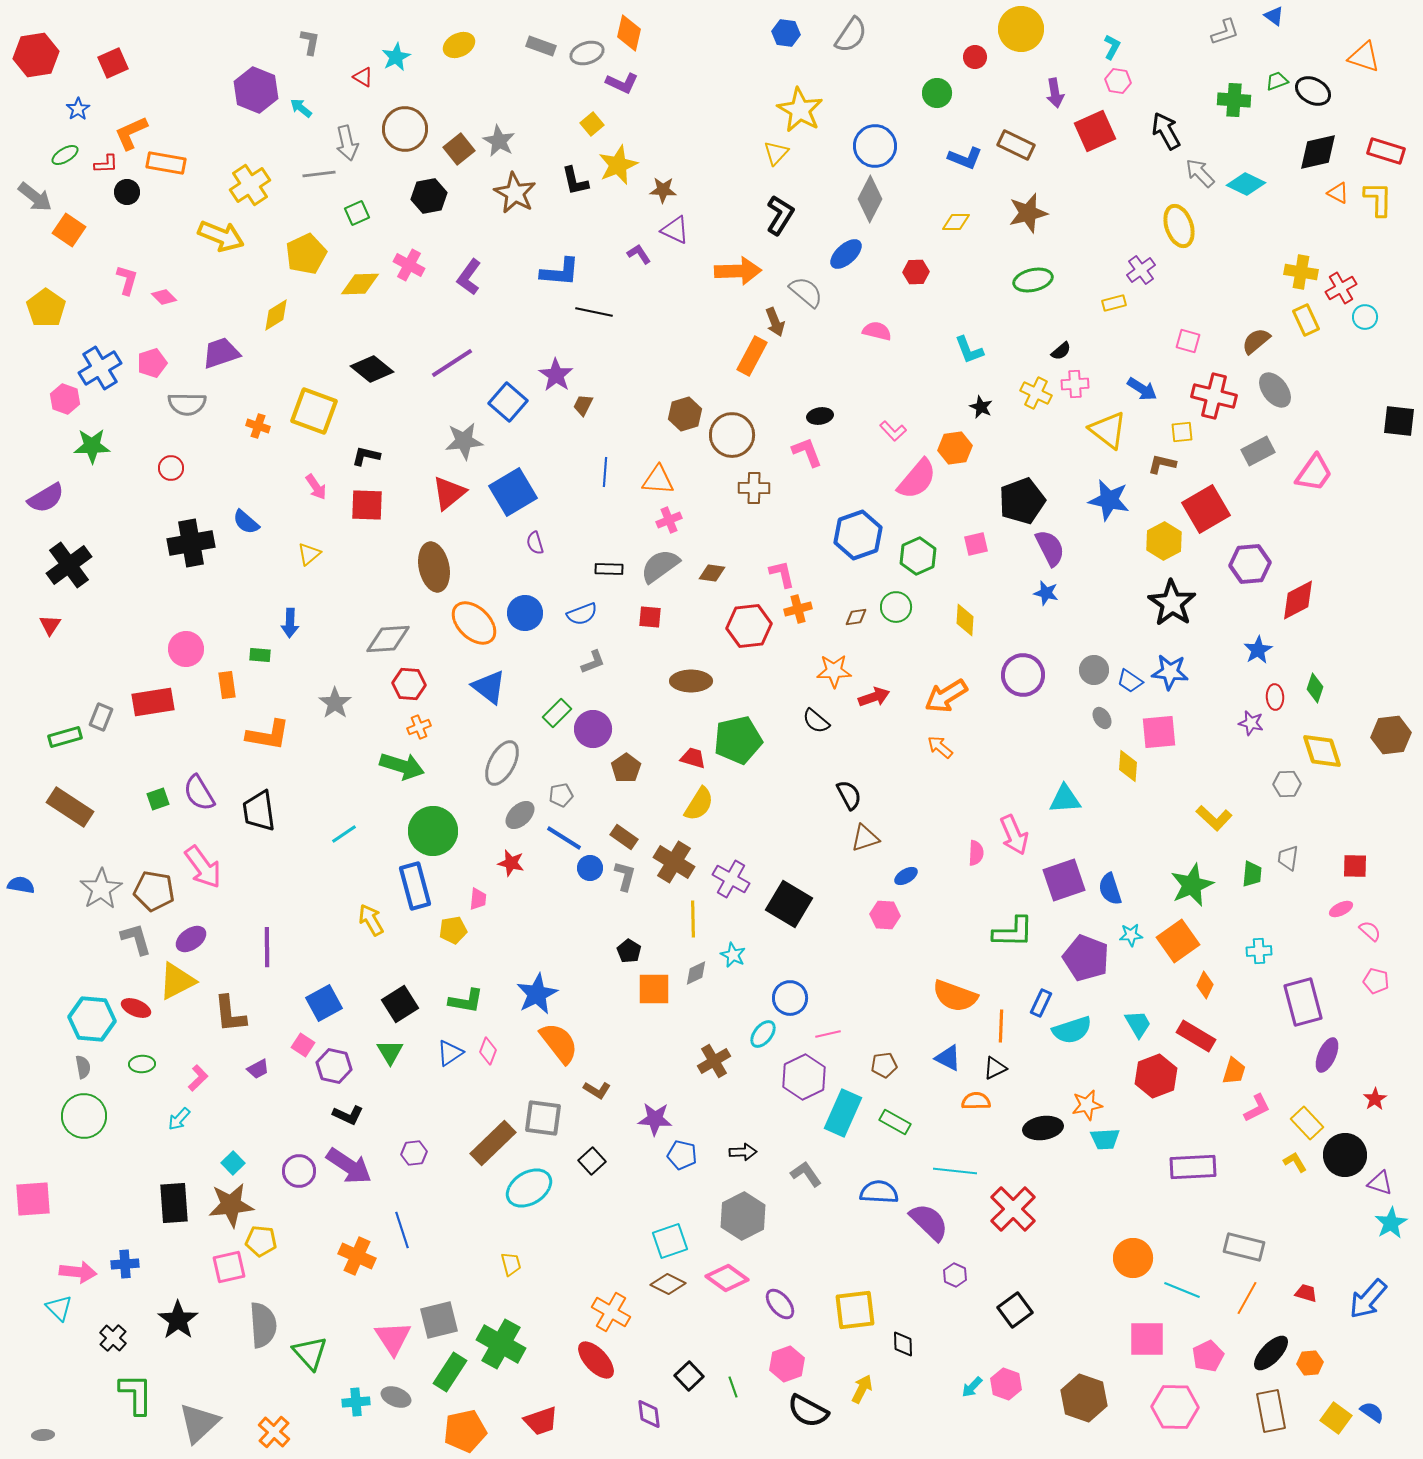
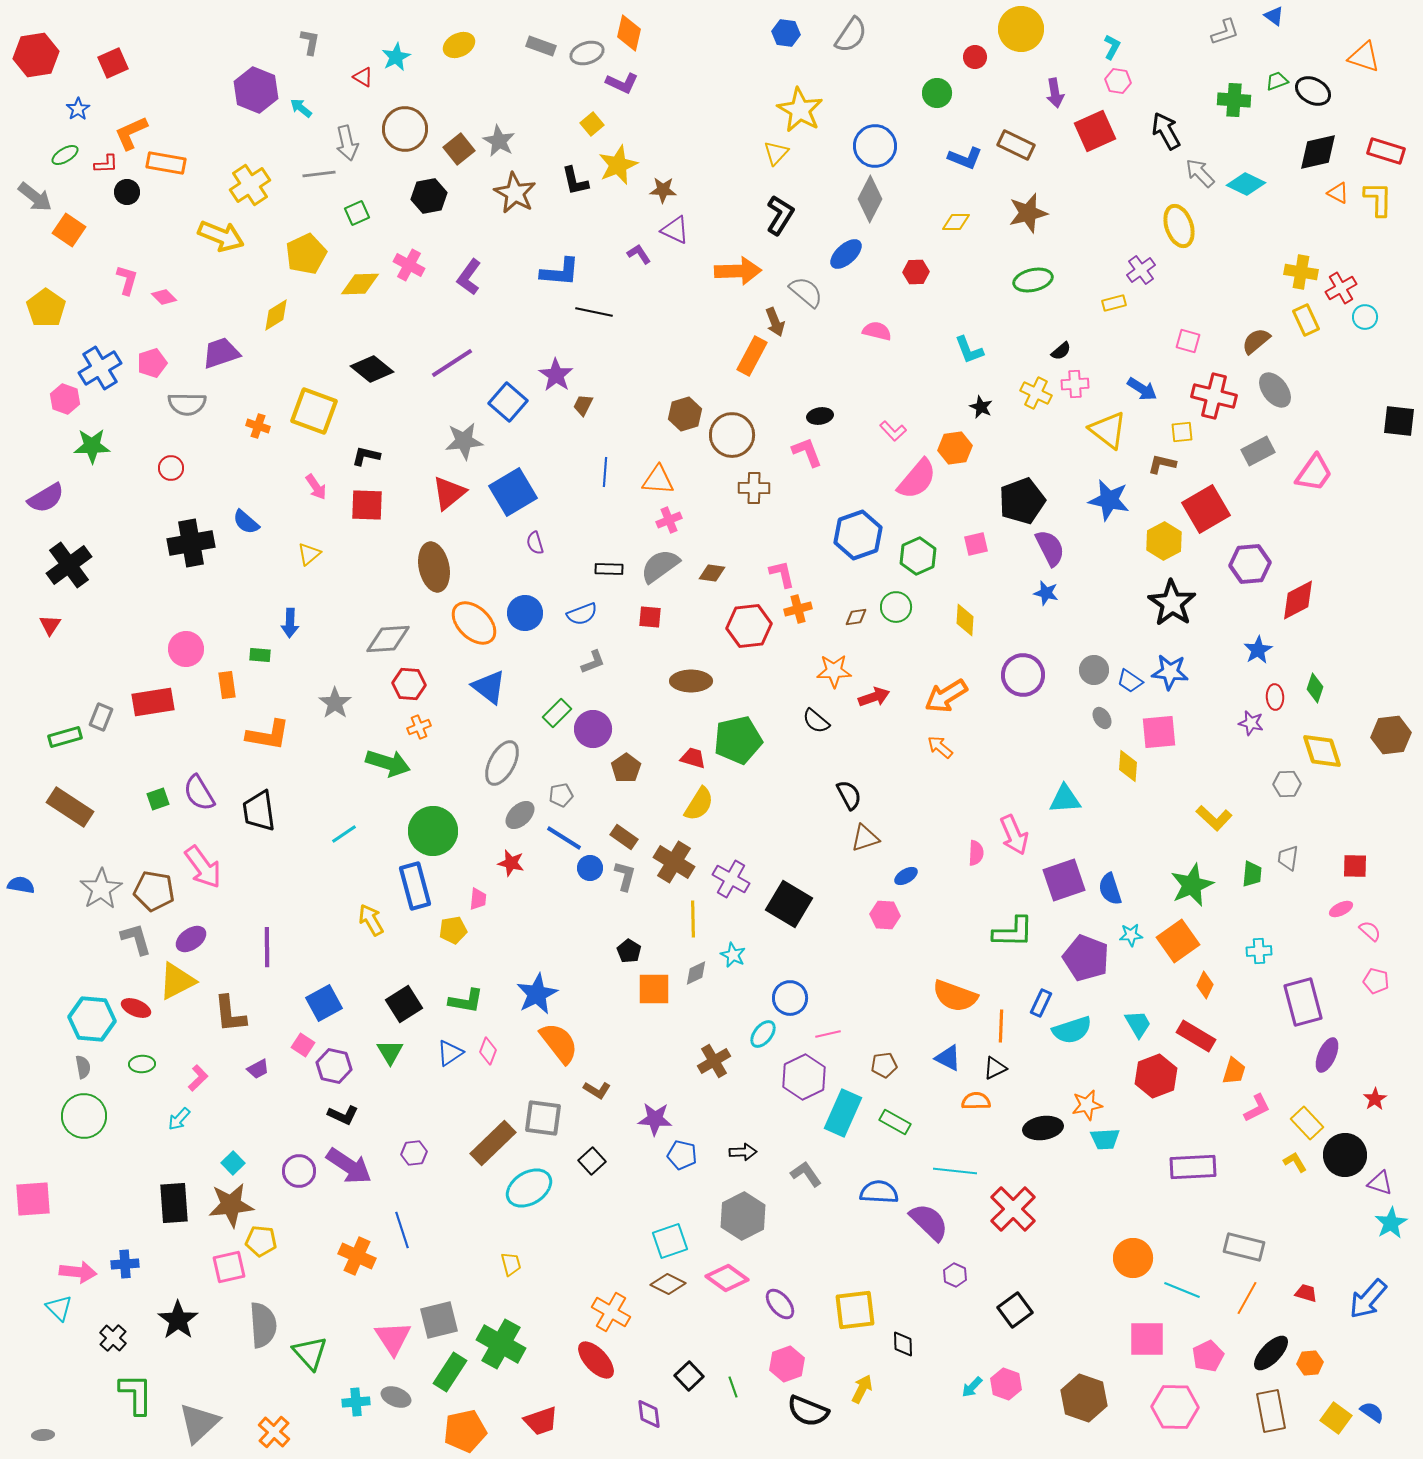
green arrow at (402, 766): moved 14 px left, 3 px up
black square at (400, 1004): moved 4 px right
black L-shape at (348, 1115): moved 5 px left
black semicircle at (808, 1411): rotated 6 degrees counterclockwise
